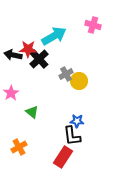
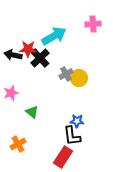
pink cross: moved 1 px up; rotated 21 degrees counterclockwise
black cross: moved 1 px right, 1 px up
yellow circle: moved 3 px up
pink star: rotated 14 degrees clockwise
orange cross: moved 1 px left, 3 px up
